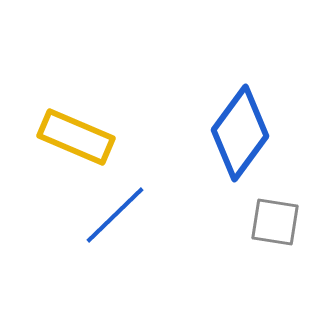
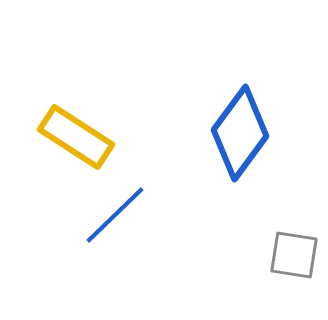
yellow rectangle: rotated 10 degrees clockwise
gray square: moved 19 px right, 33 px down
